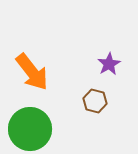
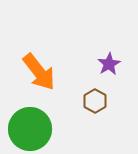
orange arrow: moved 7 px right
brown hexagon: rotated 15 degrees clockwise
